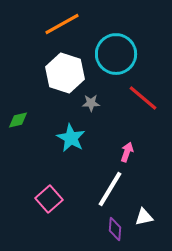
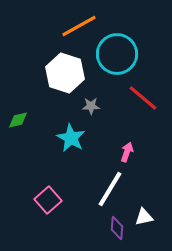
orange line: moved 17 px right, 2 px down
cyan circle: moved 1 px right
gray star: moved 3 px down
pink square: moved 1 px left, 1 px down
purple diamond: moved 2 px right, 1 px up
